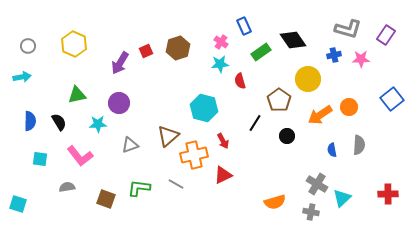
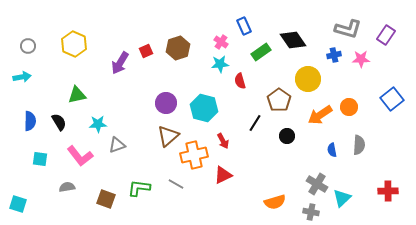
purple circle at (119, 103): moved 47 px right
gray triangle at (130, 145): moved 13 px left
red cross at (388, 194): moved 3 px up
